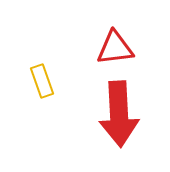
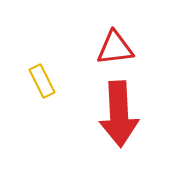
yellow rectangle: rotated 8 degrees counterclockwise
